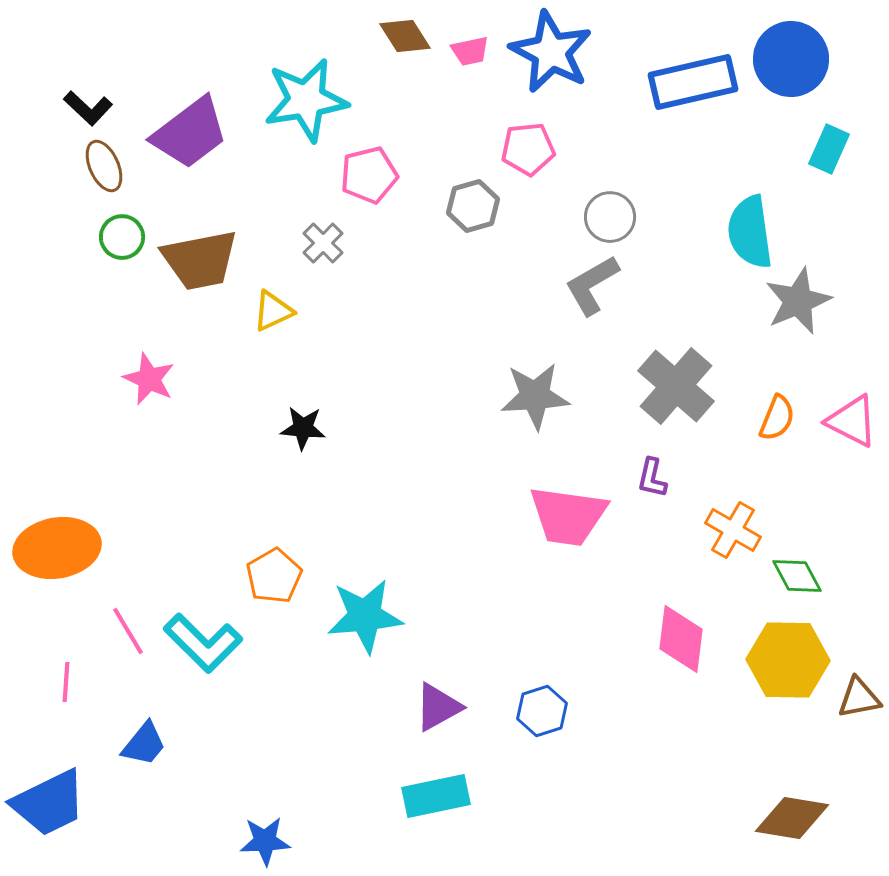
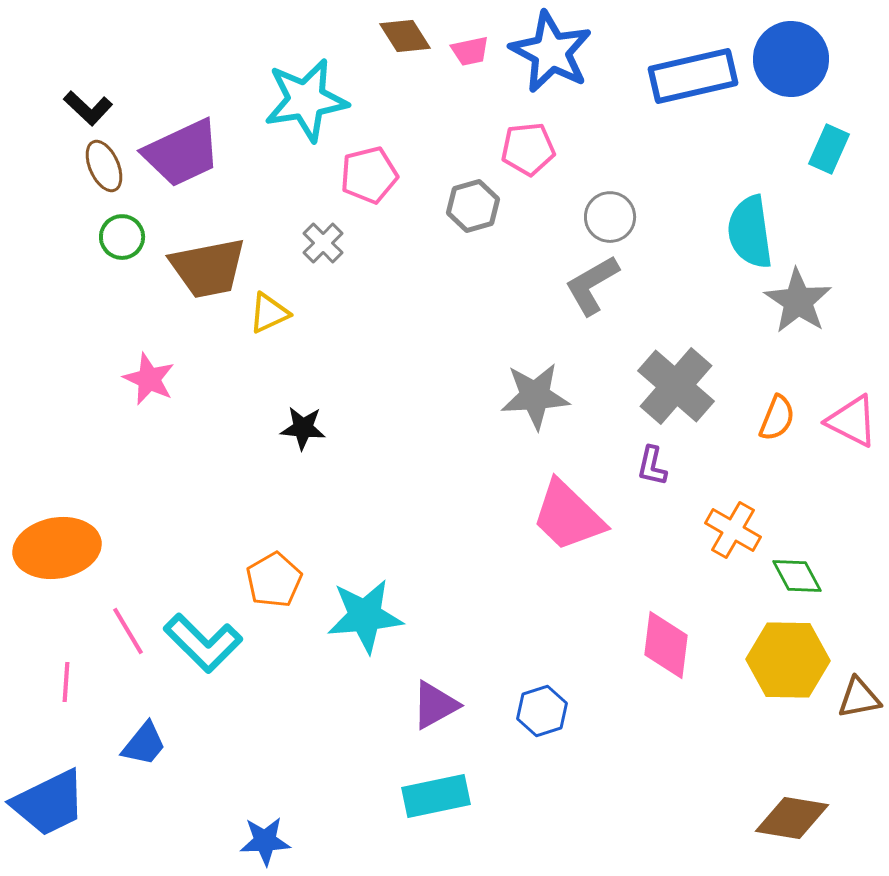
blue rectangle at (693, 82): moved 6 px up
purple trapezoid at (190, 133): moved 8 px left, 20 px down; rotated 12 degrees clockwise
brown trapezoid at (200, 260): moved 8 px right, 8 px down
gray star at (798, 301): rotated 16 degrees counterclockwise
yellow triangle at (273, 311): moved 4 px left, 2 px down
purple L-shape at (652, 478): moved 12 px up
pink trapezoid at (568, 516): rotated 36 degrees clockwise
orange pentagon at (274, 576): moved 4 px down
pink diamond at (681, 639): moved 15 px left, 6 px down
purple triangle at (438, 707): moved 3 px left, 2 px up
